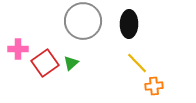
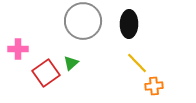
red square: moved 1 px right, 10 px down
